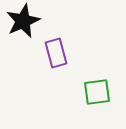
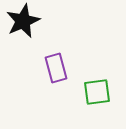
purple rectangle: moved 15 px down
